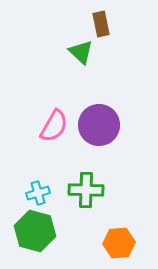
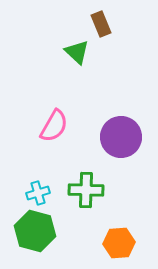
brown rectangle: rotated 10 degrees counterclockwise
green triangle: moved 4 px left
purple circle: moved 22 px right, 12 px down
